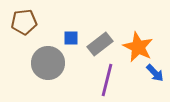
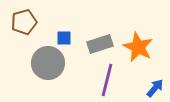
brown pentagon: rotated 10 degrees counterclockwise
blue square: moved 7 px left
gray rectangle: rotated 20 degrees clockwise
blue arrow: moved 15 px down; rotated 96 degrees counterclockwise
